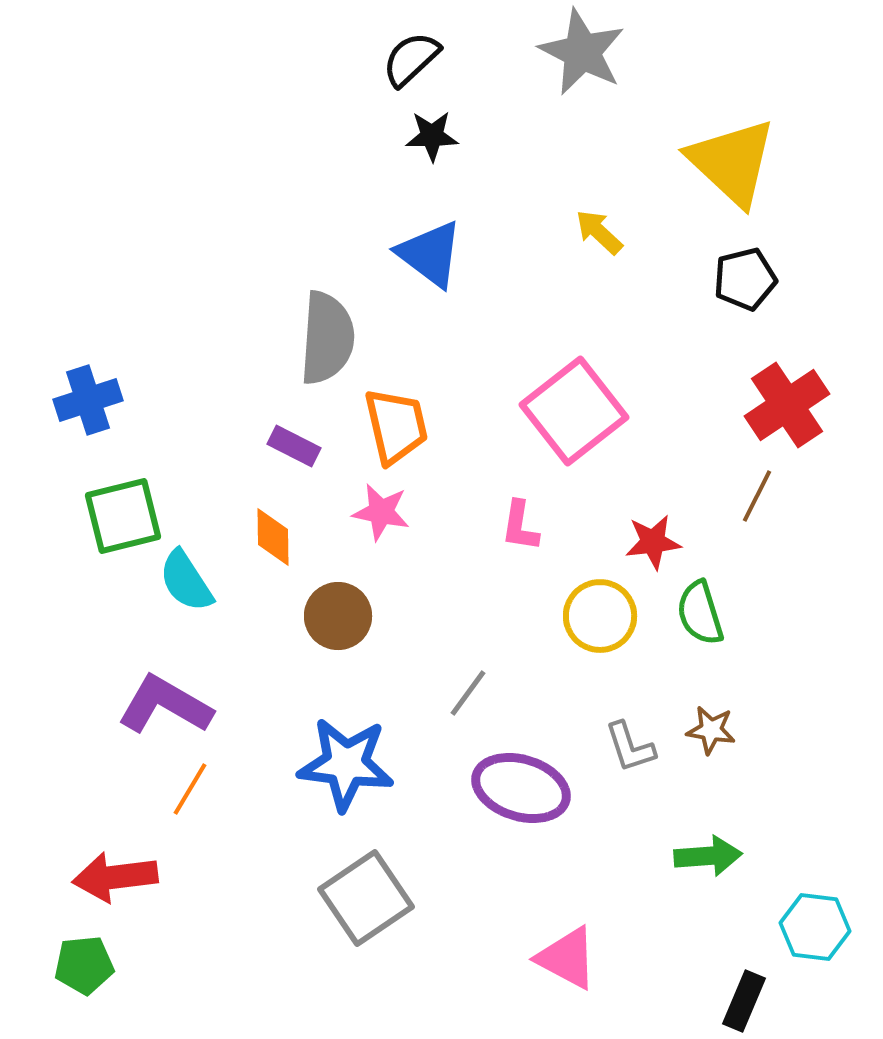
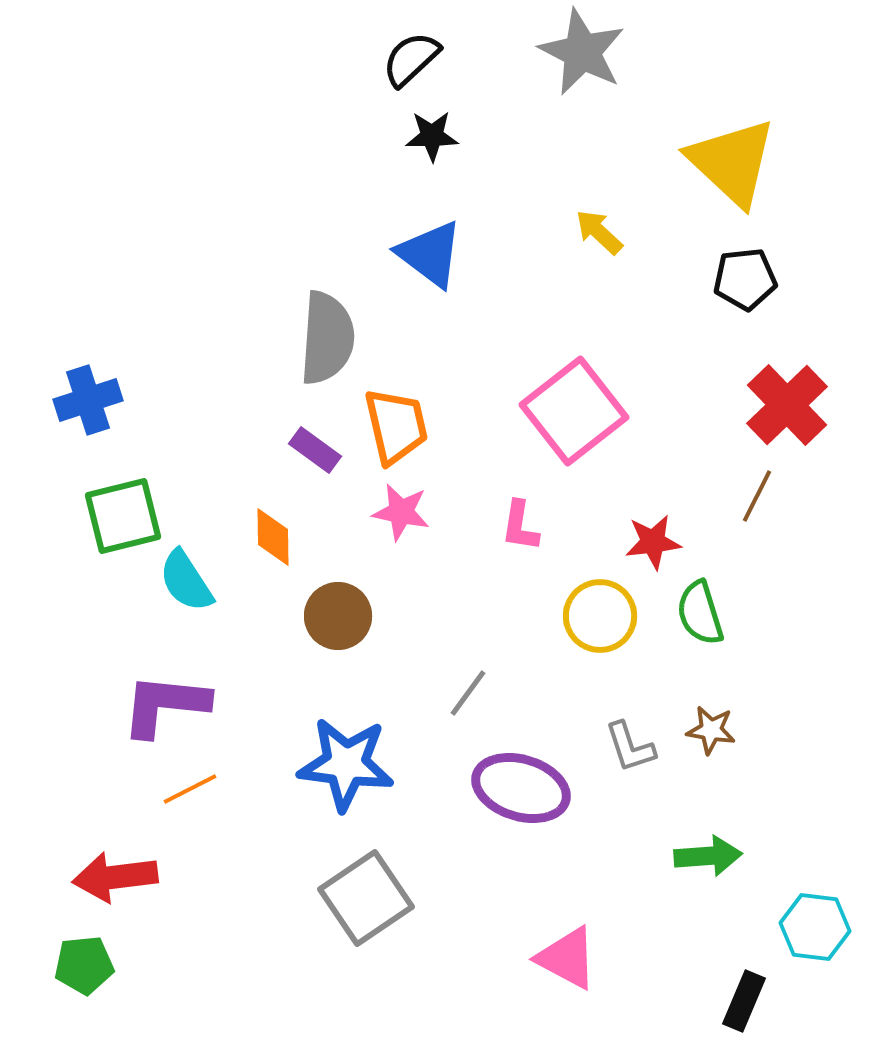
black pentagon: rotated 8 degrees clockwise
red cross: rotated 10 degrees counterclockwise
purple rectangle: moved 21 px right, 4 px down; rotated 9 degrees clockwise
pink star: moved 20 px right
purple L-shape: rotated 24 degrees counterclockwise
orange line: rotated 32 degrees clockwise
